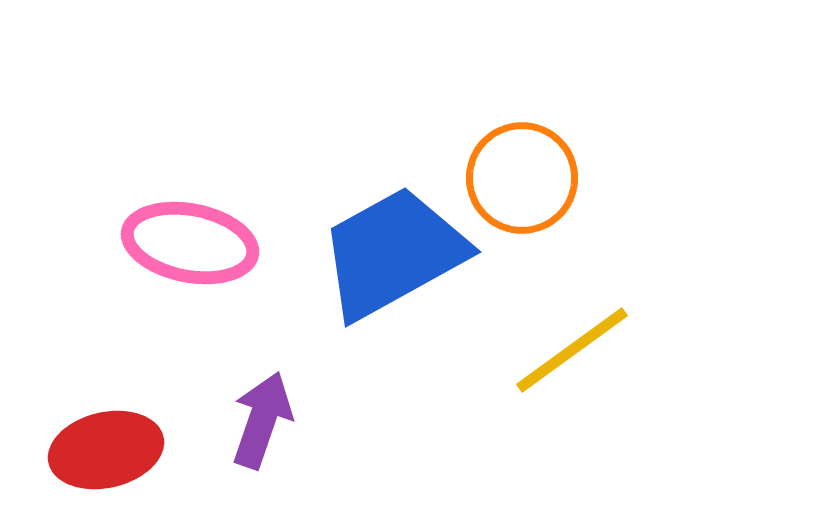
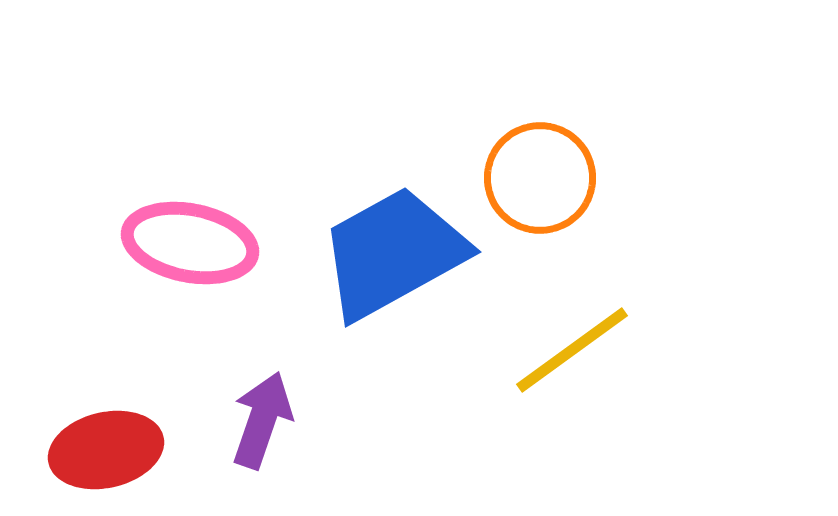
orange circle: moved 18 px right
